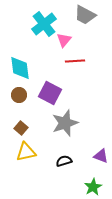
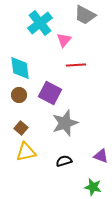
cyan cross: moved 4 px left, 1 px up
red line: moved 1 px right, 4 px down
green star: rotated 30 degrees counterclockwise
